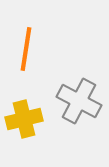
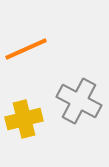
orange line: rotated 57 degrees clockwise
